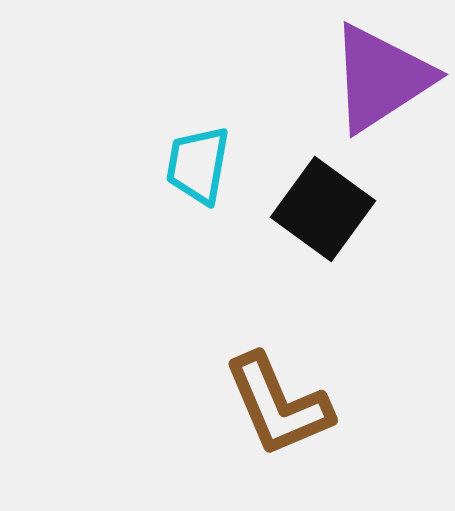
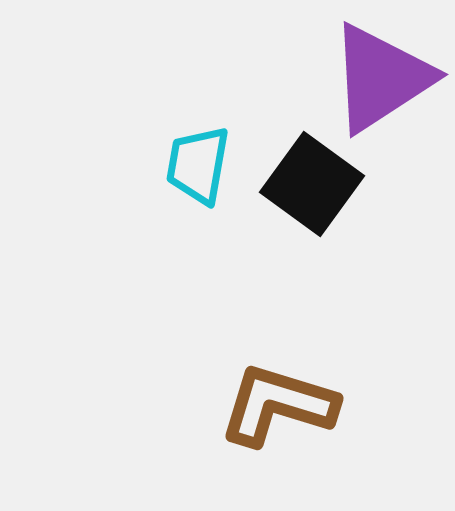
black square: moved 11 px left, 25 px up
brown L-shape: rotated 130 degrees clockwise
